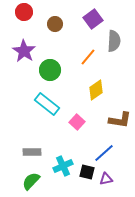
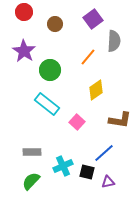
purple triangle: moved 2 px right, 3 px down
